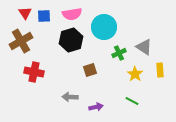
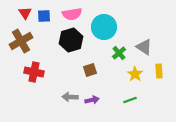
green cross: rotated 16 degrees counterclockwise
yellow rectangle: moved 1 px left, 1 px down
green line: moved 2 px left, 1 px up; rotated 48 degrees counterclockwise
purple arrow: moved 4 px left, 7 px up
